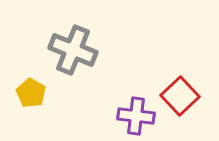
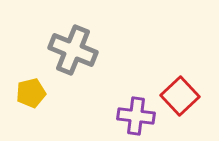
yellow pentagon: rotated 28 degrees clockwise
